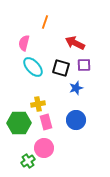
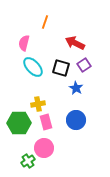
purple square: rotated 32 degrees counterclockwise
blue star: rotated 24 degrees counterclockwise
